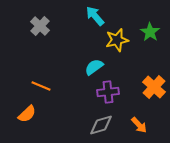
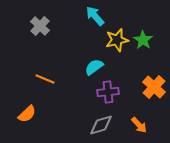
green star: moved 7 px left, 8 px down
orange line: moved 4 px right, 7 px up
